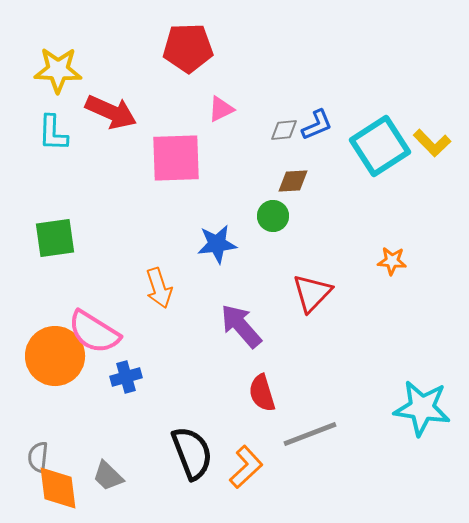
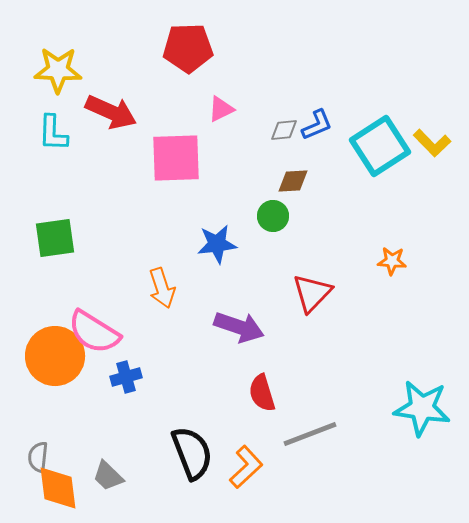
orange arrow: moved 3 px right
purple arrow: moved 2 px left, 1 px down; rotated 150 degrees clockwise
